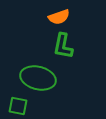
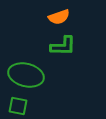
green L-shape: rotated 100 degrees counterclockwise
green ellipse: moved 12 px left, 3 px up
